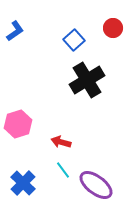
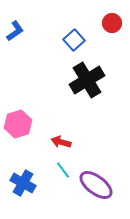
red circle: moved 1 px left, 5 px up
blue cross: rotated 15 degrees counterclockwise
